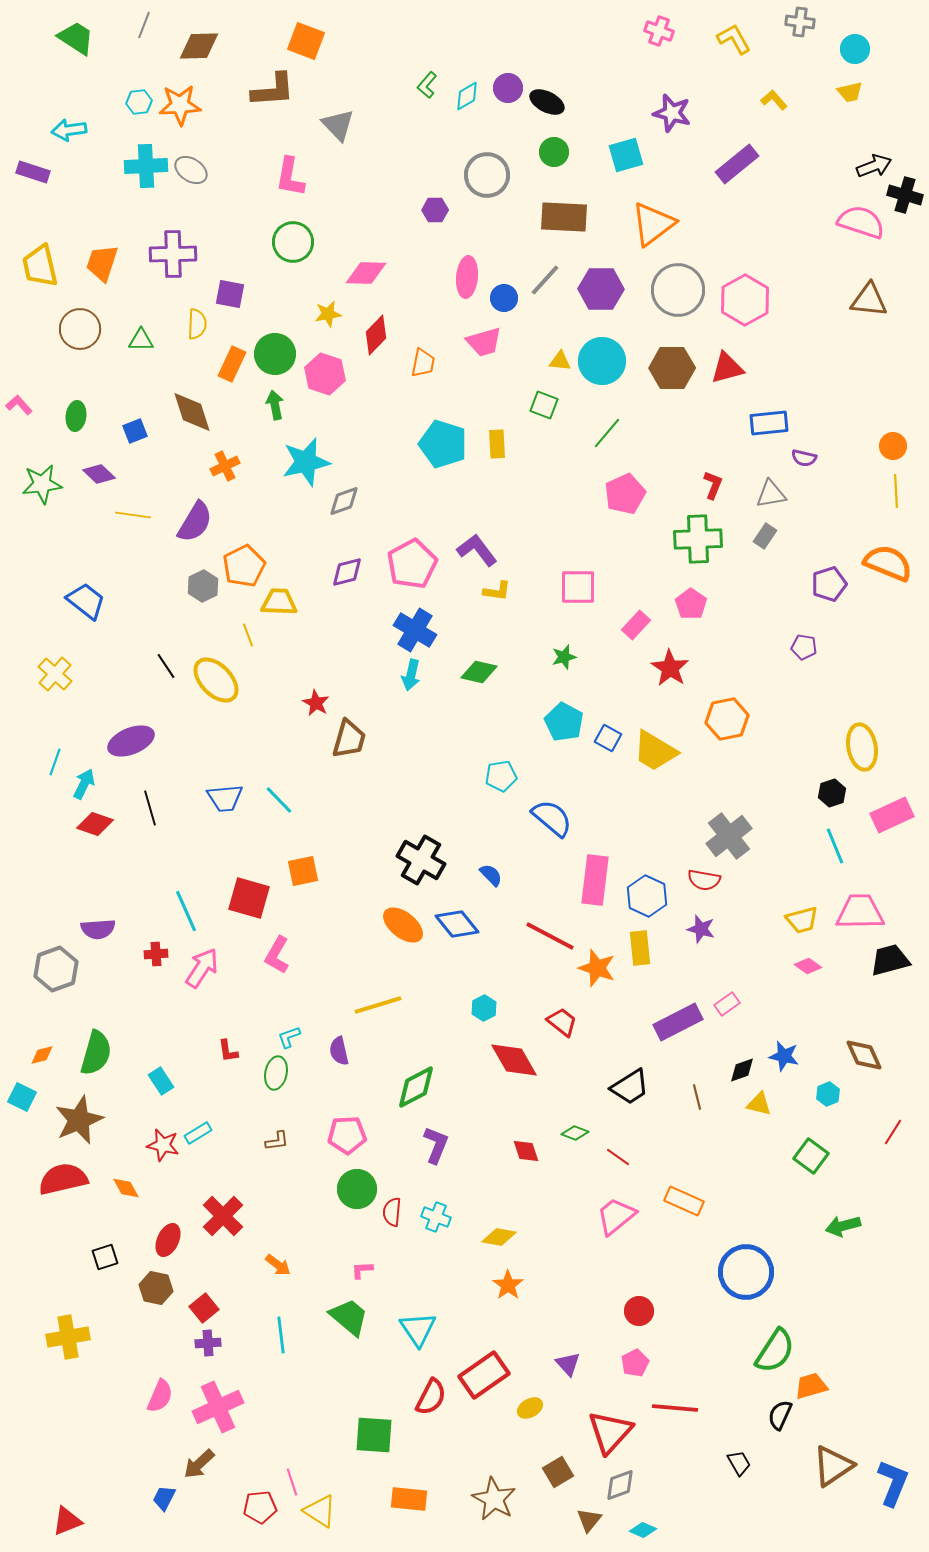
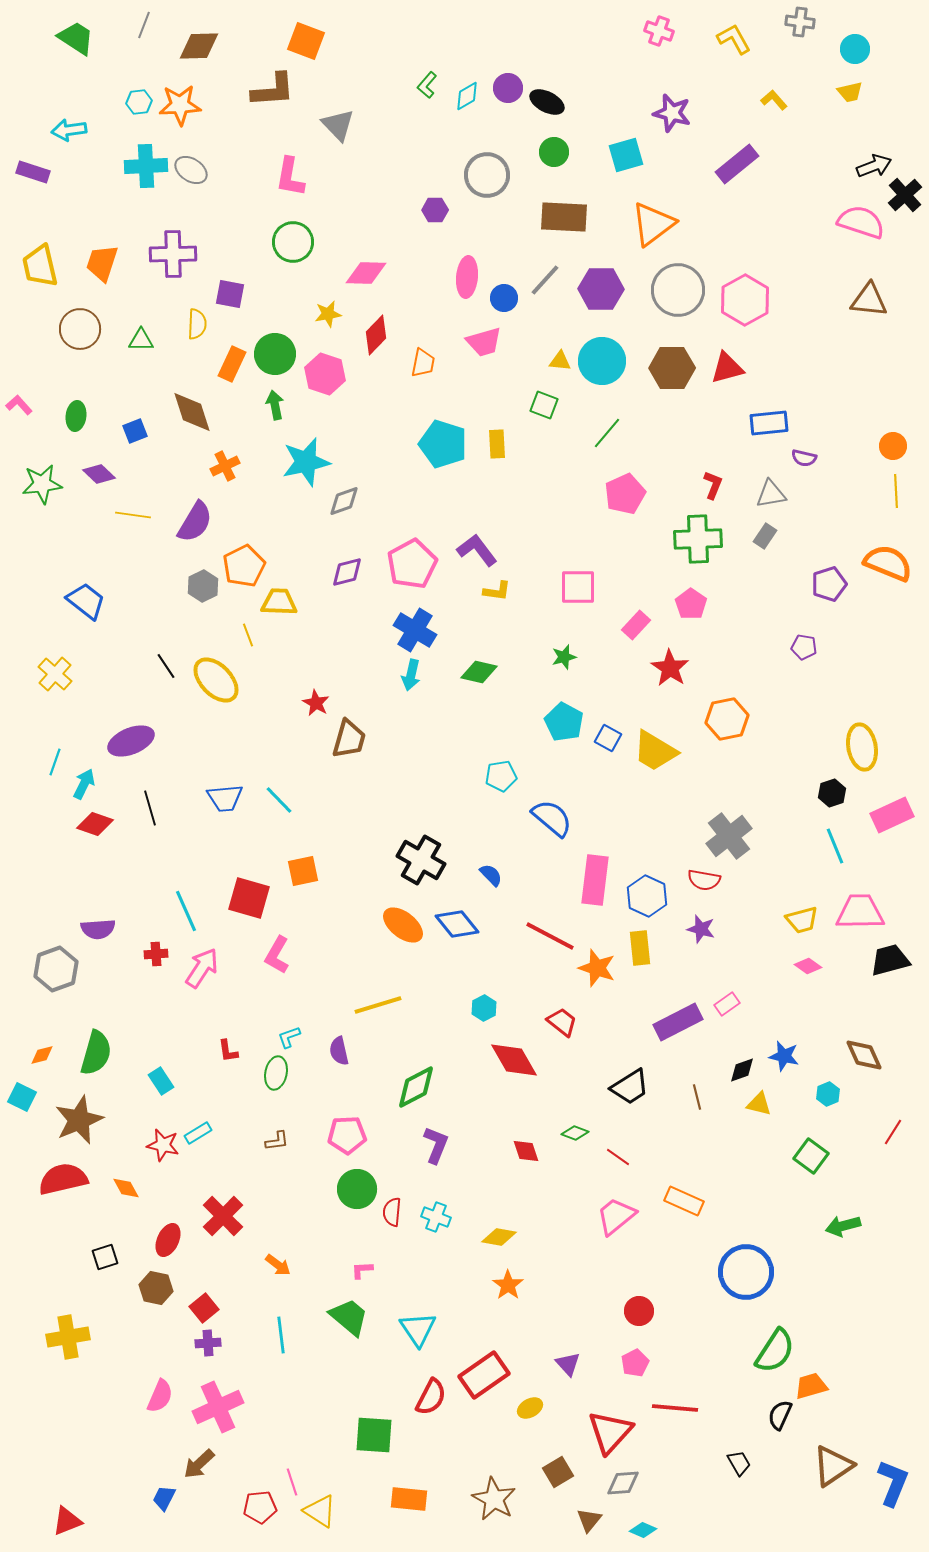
black cross at (905, 195): rotated 32 degrees clockwise
gray diamond at (620, 1485): moved 3 px right, 2 px up; rotated 16 degrees clockwise
